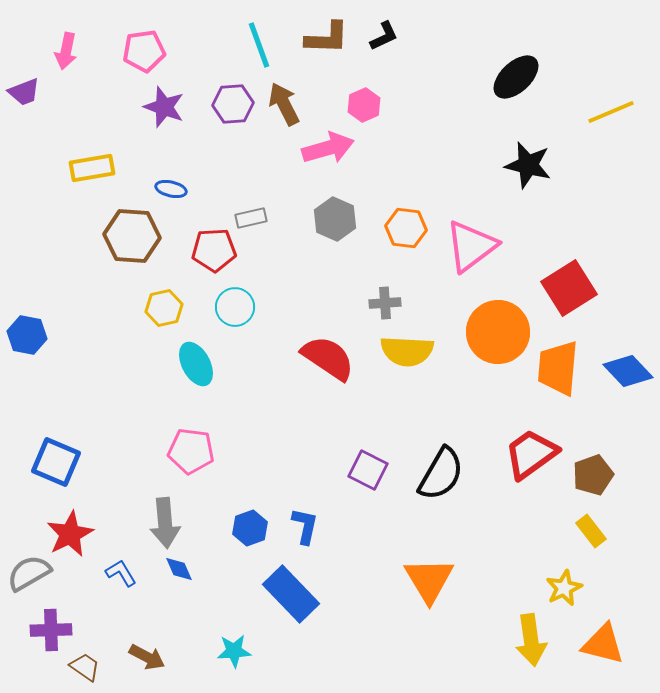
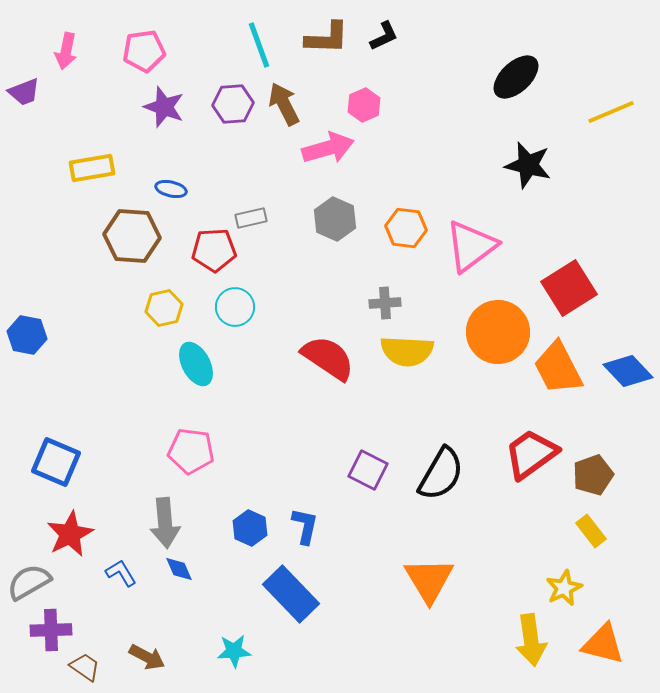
orange trapezoid at (558, 368): rotated 32 degrees counterclockwise
blue hexagon at (250, 528): rotated 16 degrees counterclockwise
gray semicircle at (29, 573): moved 9 px down
